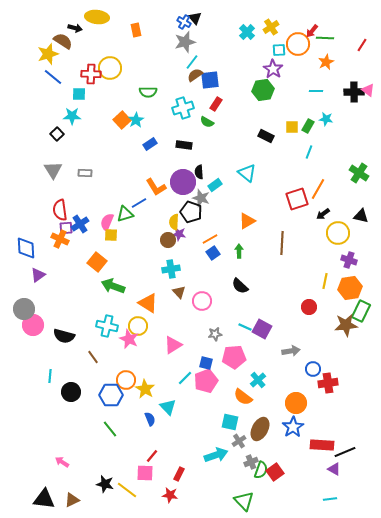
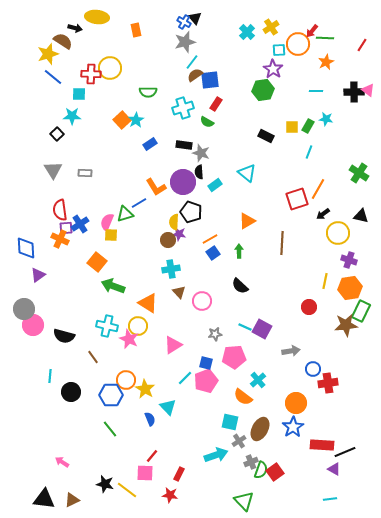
gray star at (201, 198): moved 45 px up
